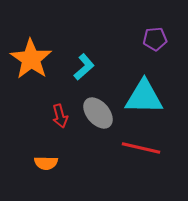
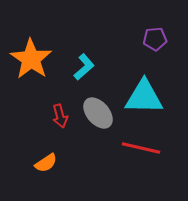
orange semicircle: rotated 35 degrees counterclockwise
